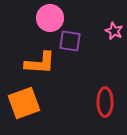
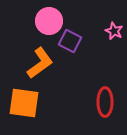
pink circle: moved 1 px left, 3 px down
purple square: rotated 20 degrees clockwise
orange L-shape: rotated 40 degrees counterclockwise
orange square: rotated 28 degrees clockwise
